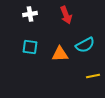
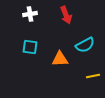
orange triangle: moved 5 px down
